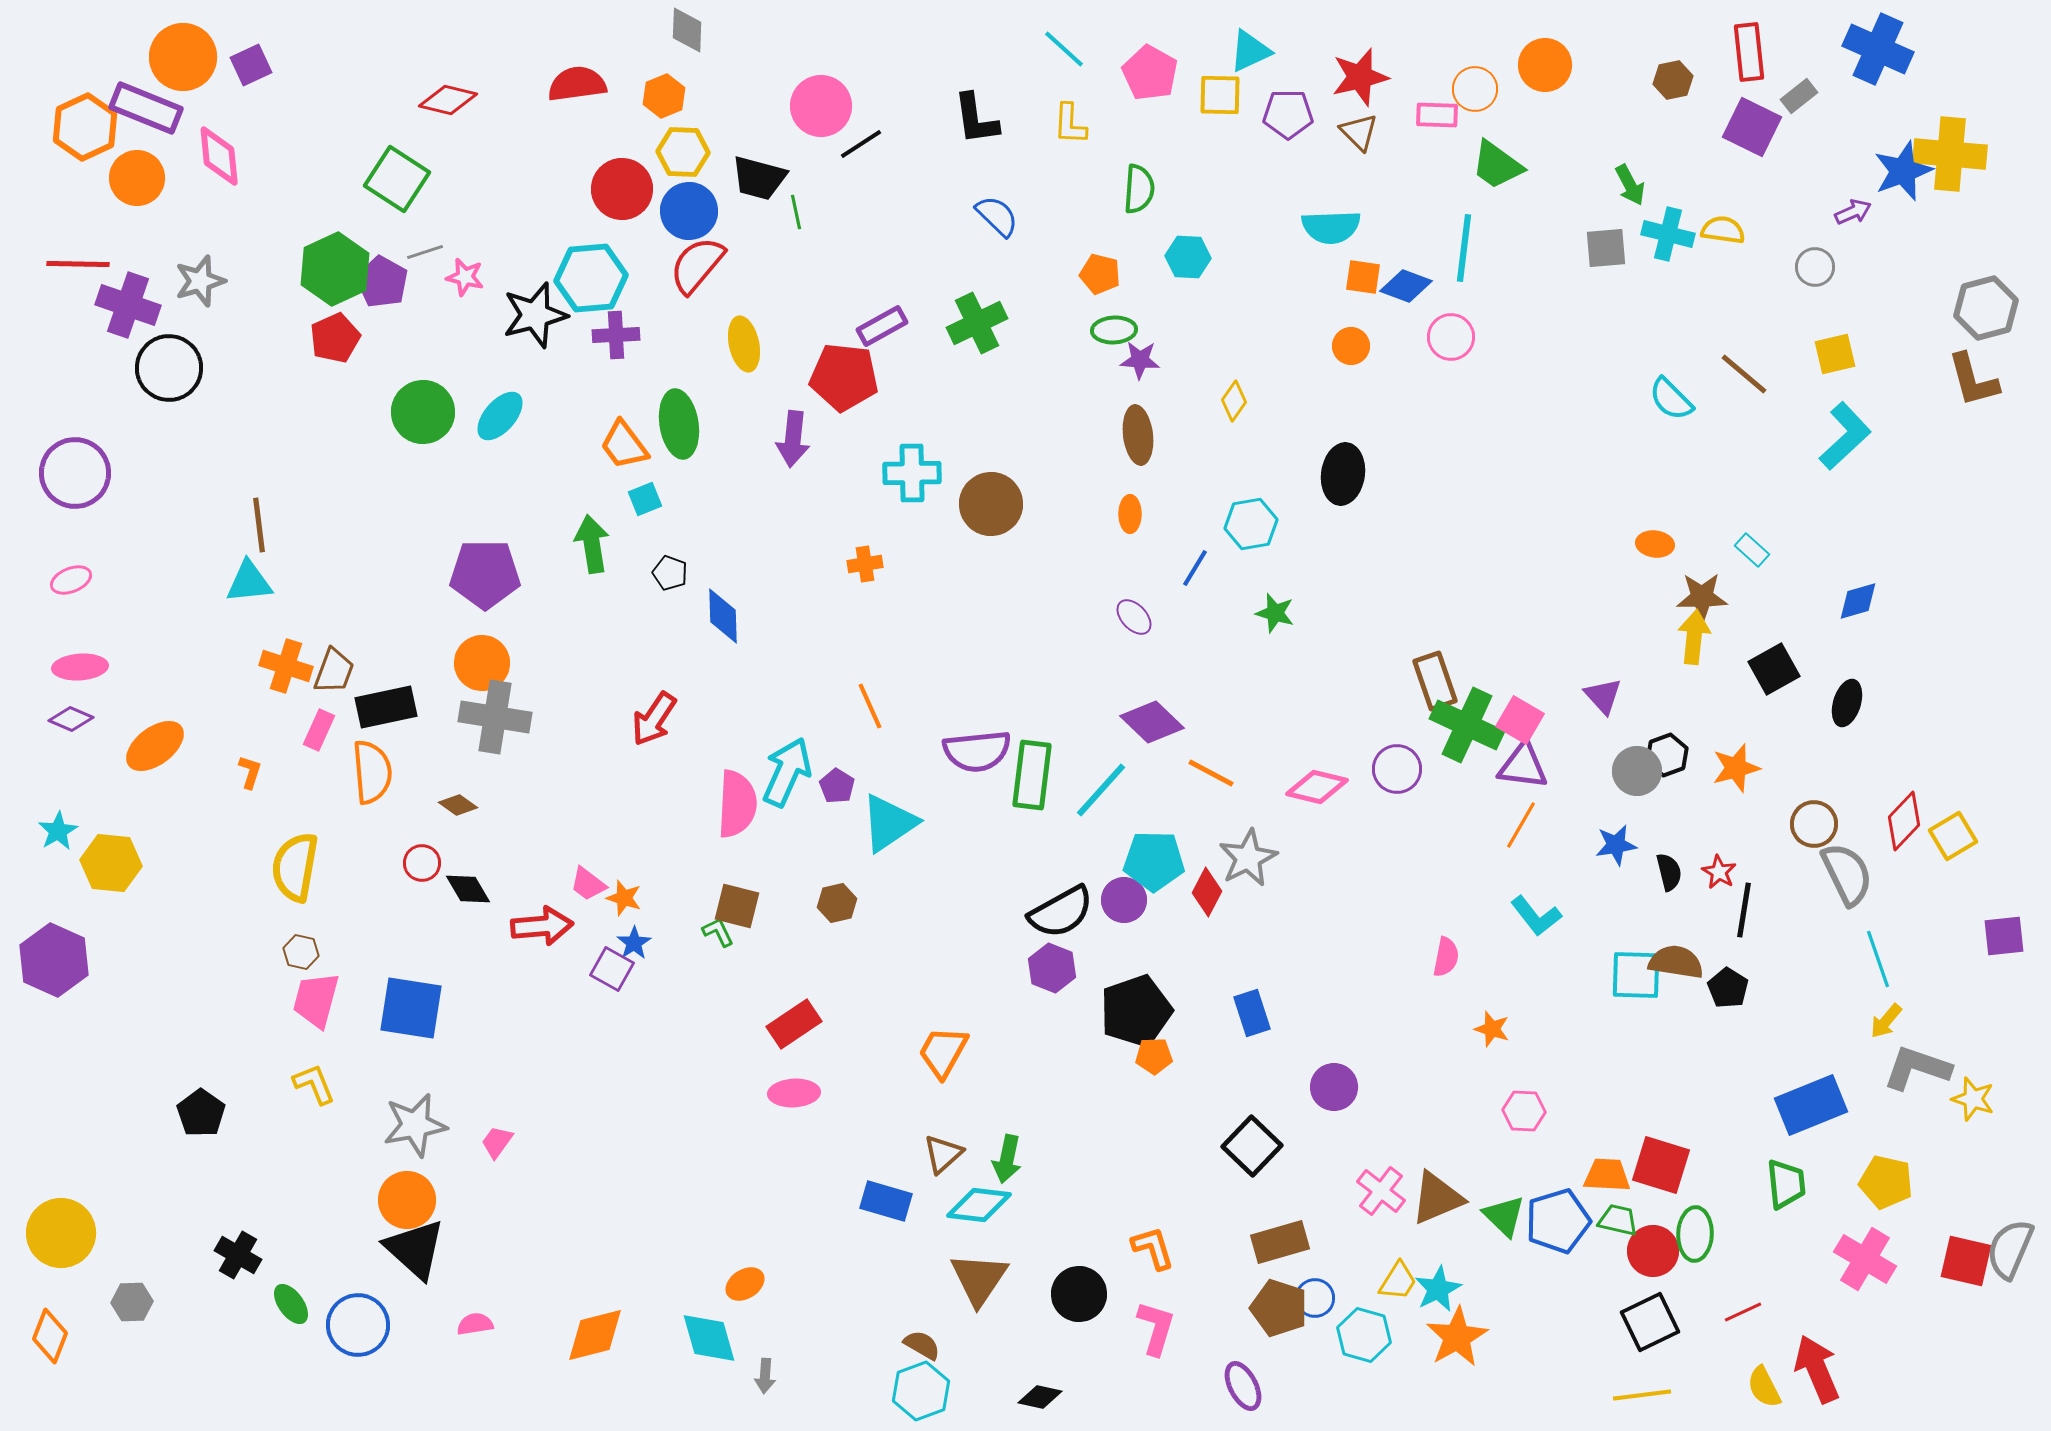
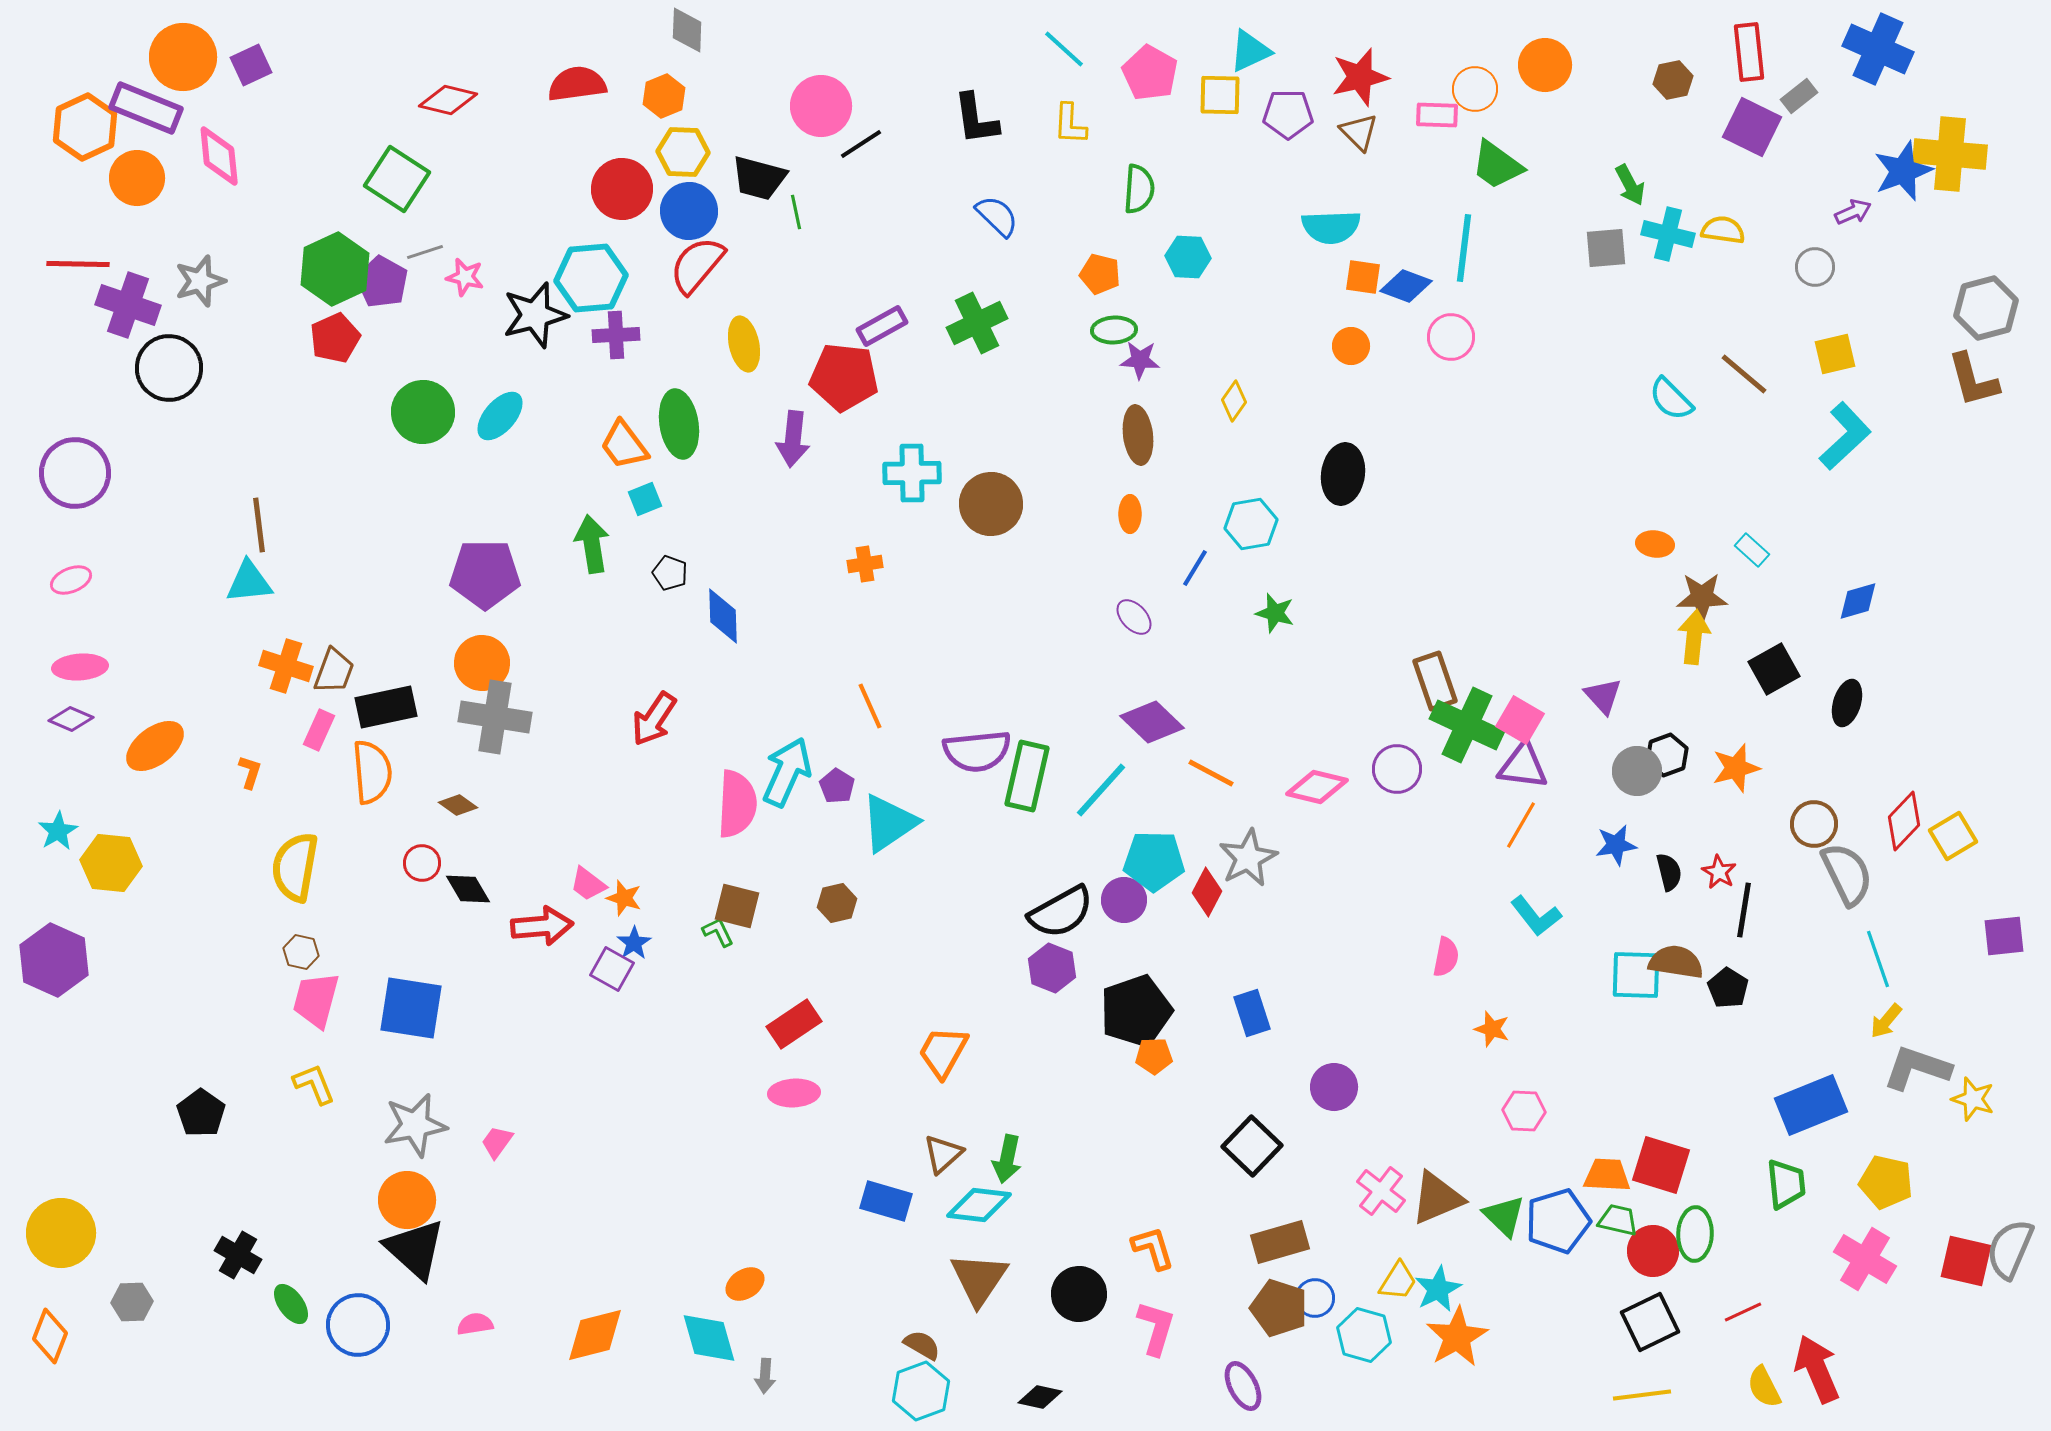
green rectangle at (1032, 775): moved 5 px left, 1 px down; rotated 6 degrees clockwise
